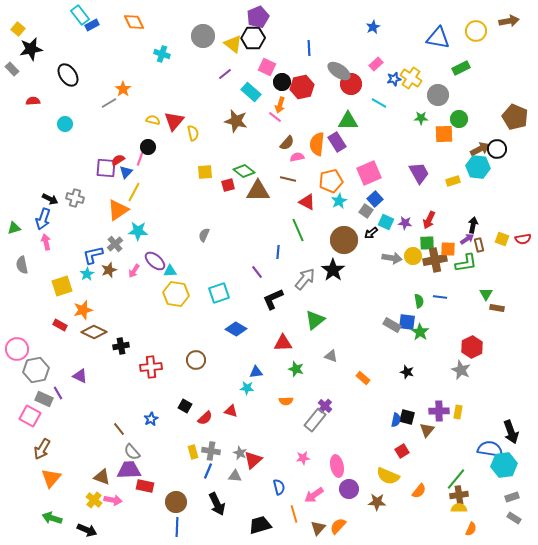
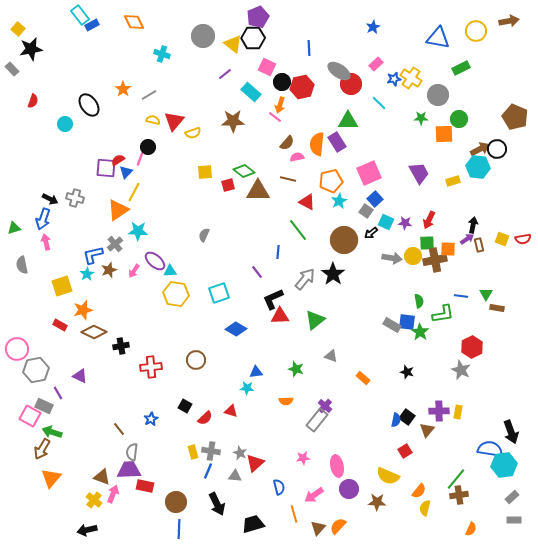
black ellipse at (68, 75): moved 21 px right, 30 px down
red semicircle at (33, 101): rotated 112 degrees clockwise
gray line at (109, 103): moved 40 px right, 8 px up
cyan line at (379, 103): rotated 14 degrees clockwise
brown star at (236, 121): moved 3 px left; rotated 15 degrees counterclockwise
yellow semicircle at (193, 133): rotated 84 degrees clockwise
green line at (298, 230): rotated 15 degrees counterclockwise
green L-shape at (466, 263): moved 23 px left, 51 px down
black star at (333, 270): moved 4 px down
blue line at (440, 297): moved 21 px right, 1 px up
red triangle at (283, 343): moved 3 px left, 27 px up
gray rectangle at (44, 399): moved 7 px down
black square at (407, 417): rotated 21 degrees clockwise
gray rectangle at (315, 420): moved 2 px right
red square at (402, 451): moved 3 px right
gray semicircle at (132, 452): rotated 48 degrees clockwise
red triangle at (253, 460): moved 2 px right, 3 px down
gray rectangle at (512, 497): rotated 24 degrees counterclockwise
pink arrow at (113, 500): moved 6 px up; rotated 78 degrees counterclockwise
yellow semicircle at (459, 508): moved 34 px left; rotated 77 degrees counterclockwise
green arrow at (52, 518): moved 86 px up
gray rectangle at (514, 518): moved 2 px down; rotated 32 degrees counterclockwise
black trapezoid at (260, 525): moved 7 px left, 1 px up
blue line at (177, 527): moved 2 px right, 2 px down
black arrow at (87, 530): rotated 144 degrees clockwise
